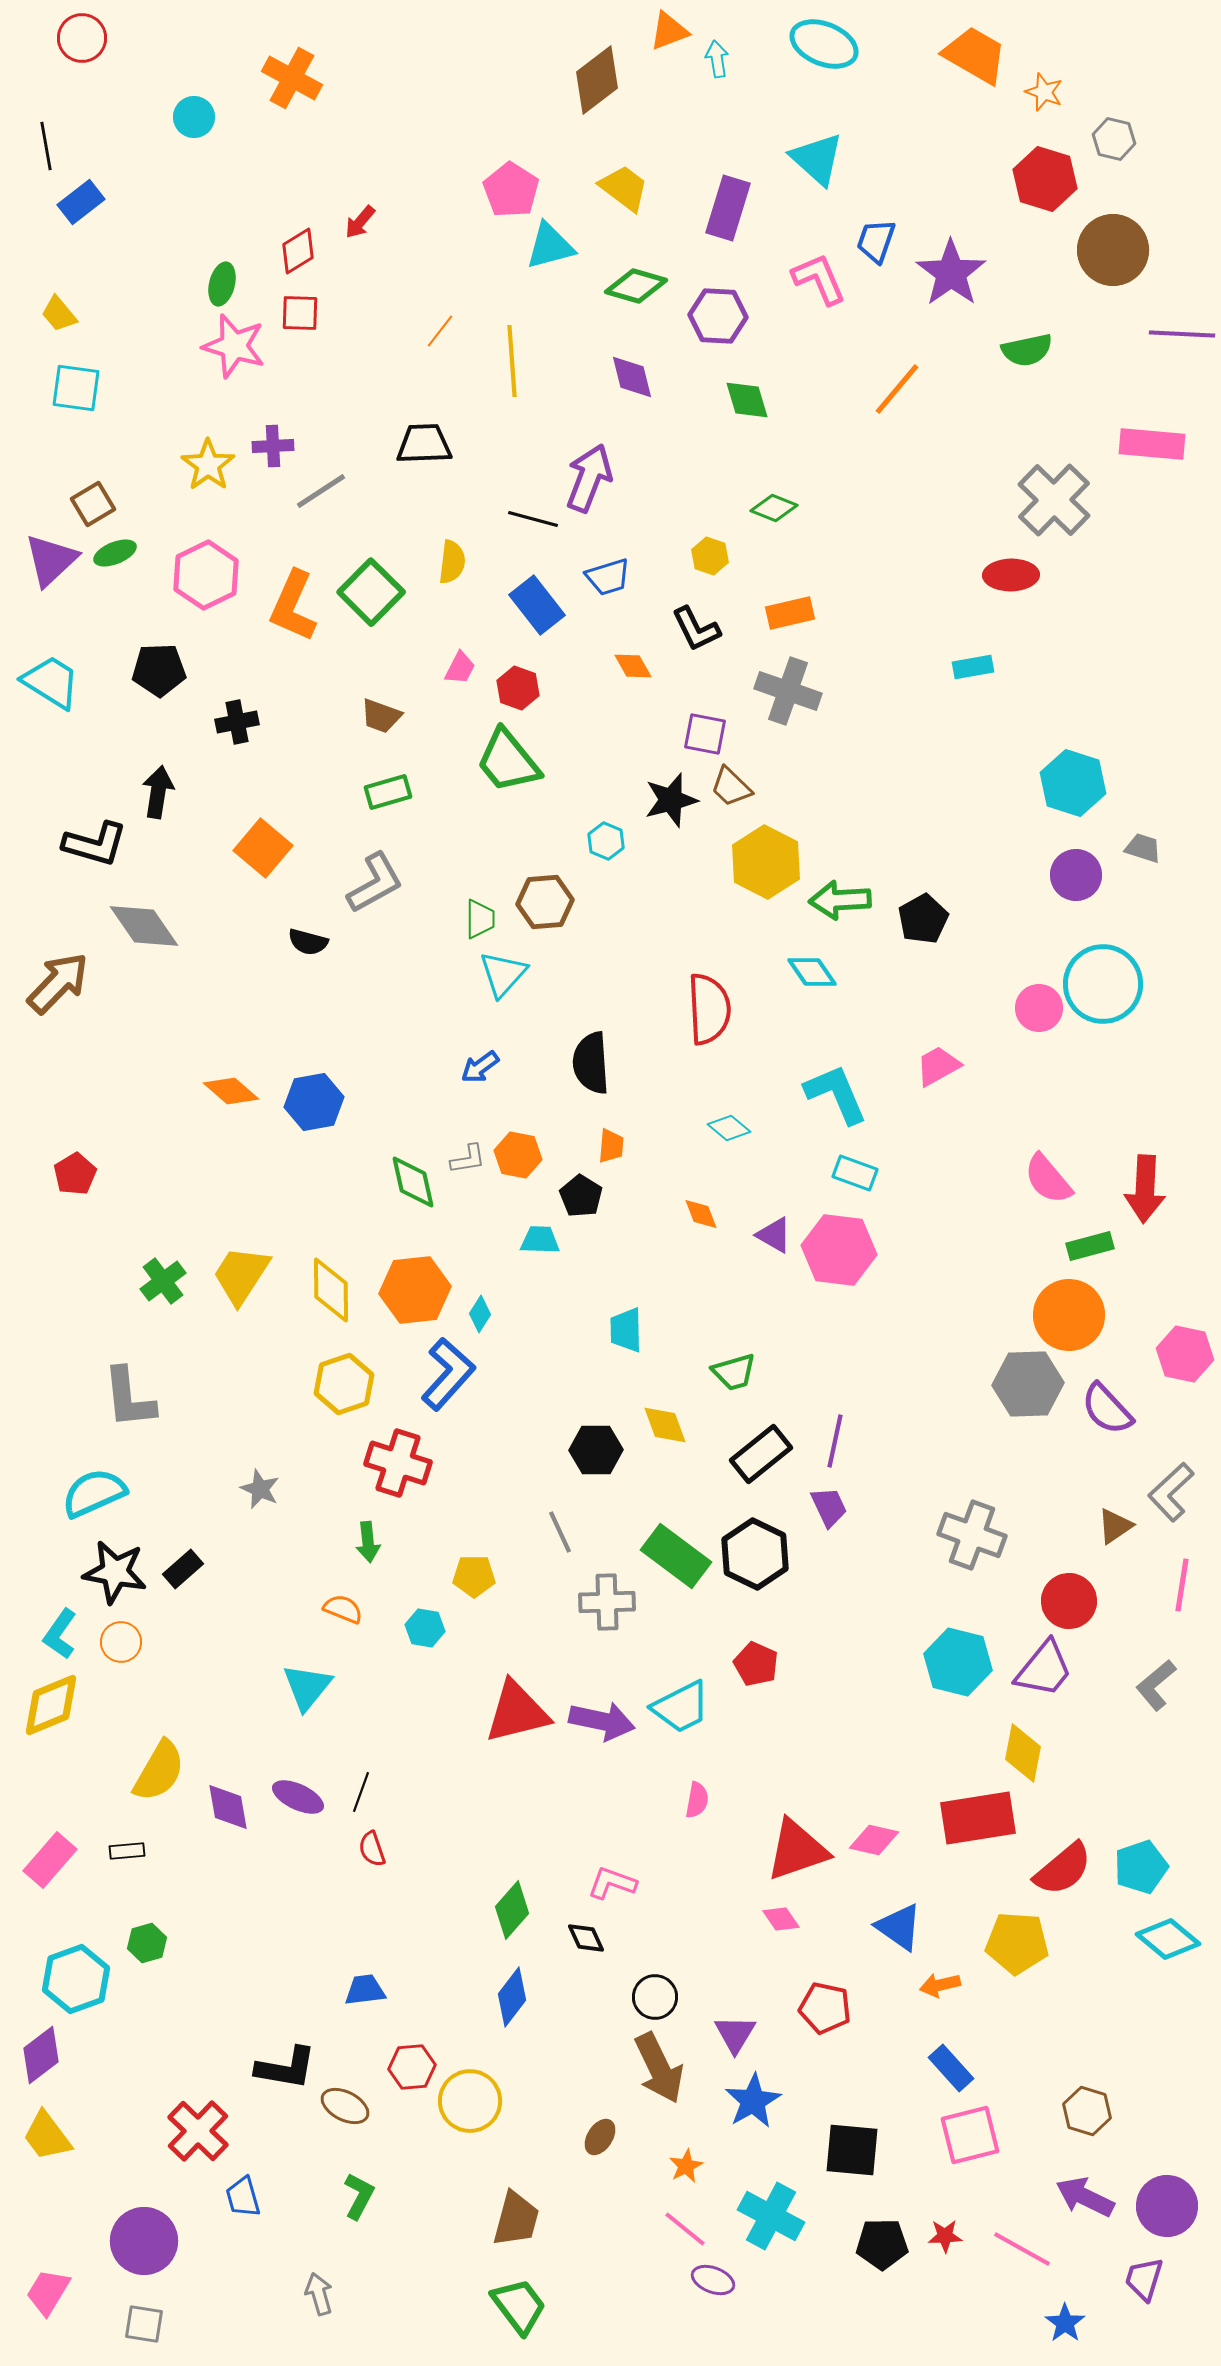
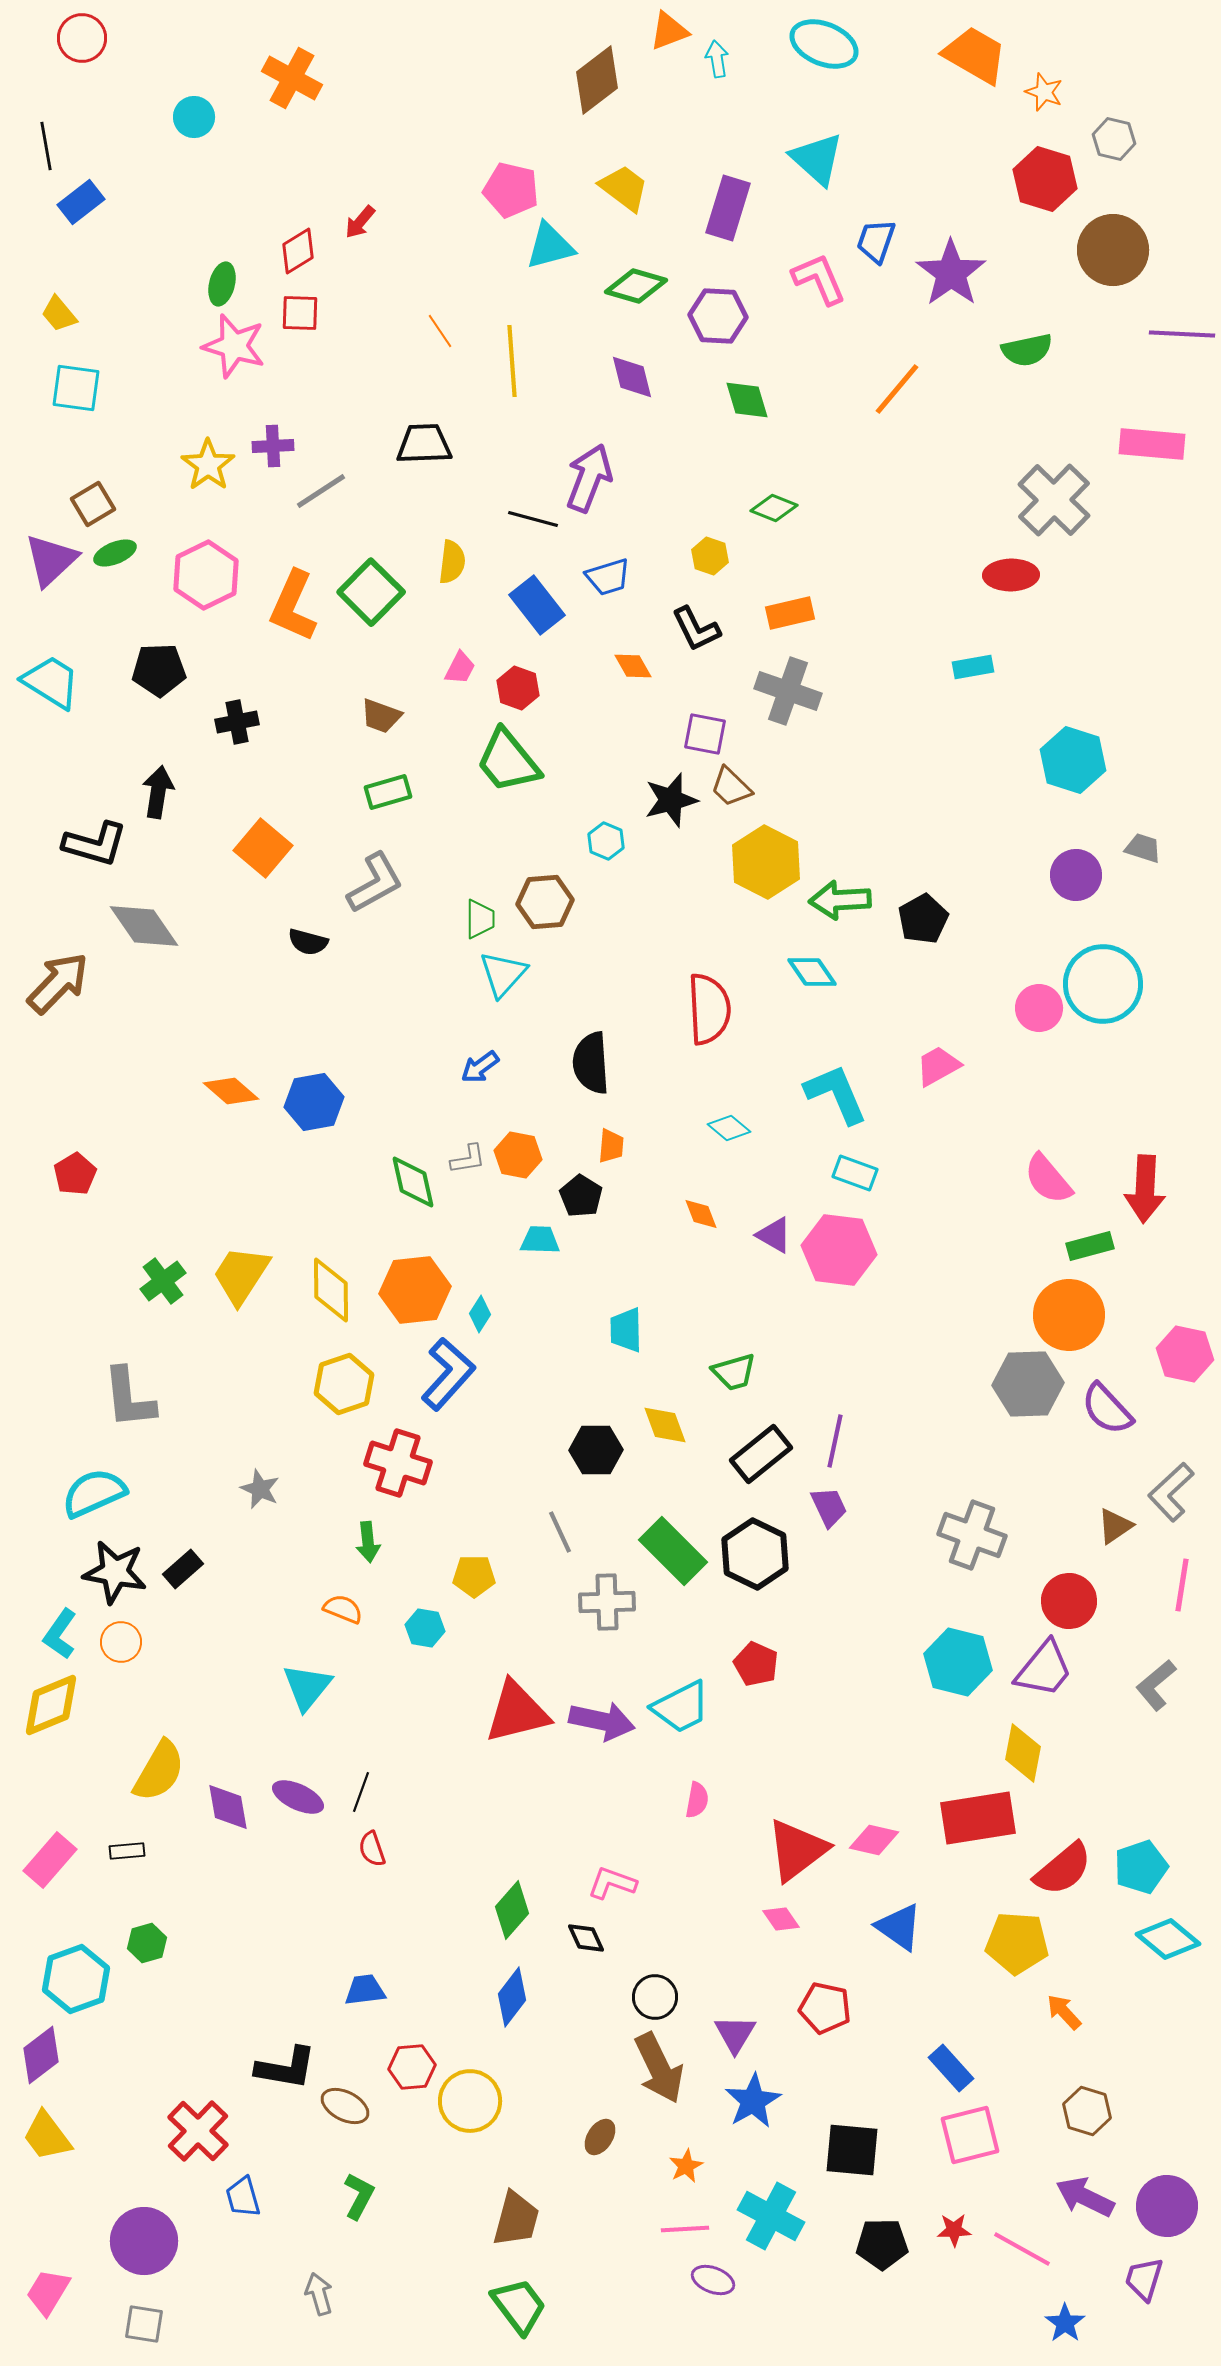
pink pentagon at (511, 190): rotated 20 degrees counterclockwise
orange line at (440, 331): rotated 72 degrees counterclockwise
cyan hexagon at (1073, 783): moved 23 px up
green rectangle at (676, 1556): moved 3 px left, 5 px up; rotated 8 degrees clockwise
red triangle at (797, 1850): rotated 18 degrees counterclockwise
orange arrow at (940, 1985): moved 124 px right, 27 px down; rotated 60 degrees clockwise
pink line at (685, 2229): rotated 42 degrees counterclockwise
red star at (945, 2236): moved 9 px right, 6 px up
